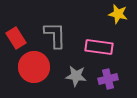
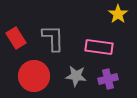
yellow star: rotated 24 degrees clockwise
gray L-shape: moved 2 px left, 3 px down
red circle: moved 9 px down
